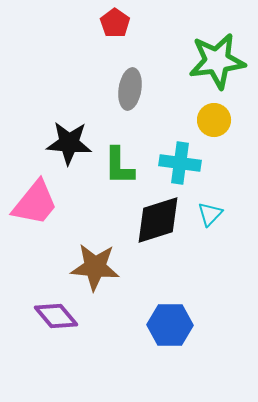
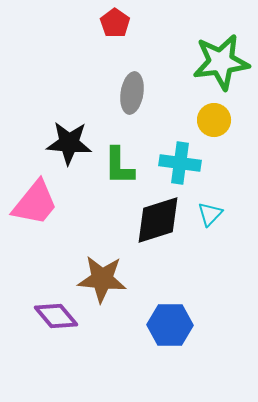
green star: moved 4 px right, 1 px down
gray ellipse: moved 2 px right, 4 px down
brown star: moved 7 px right, 12 px down
